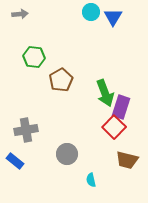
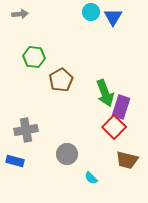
blue rectangle: rotated 24 degrees counterclockwise
cyan semicircle: moved 2 px up; rotated 32 degrees counterclockwise
